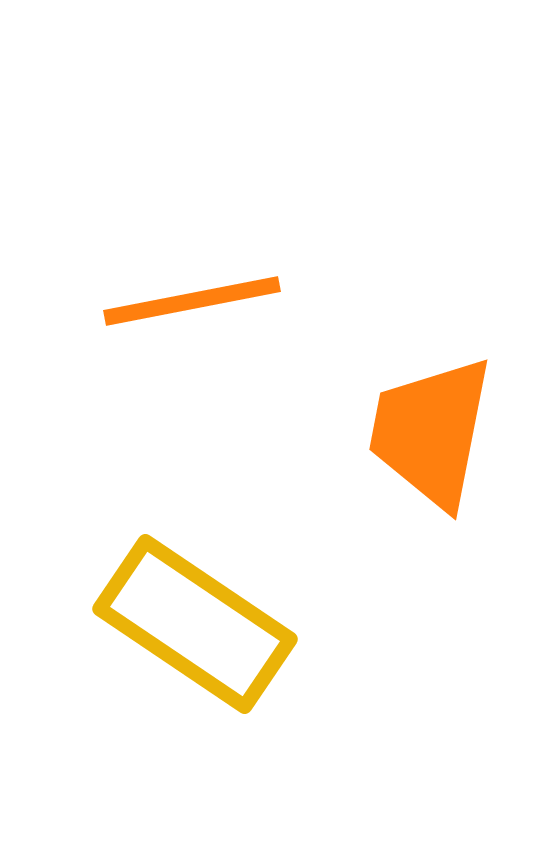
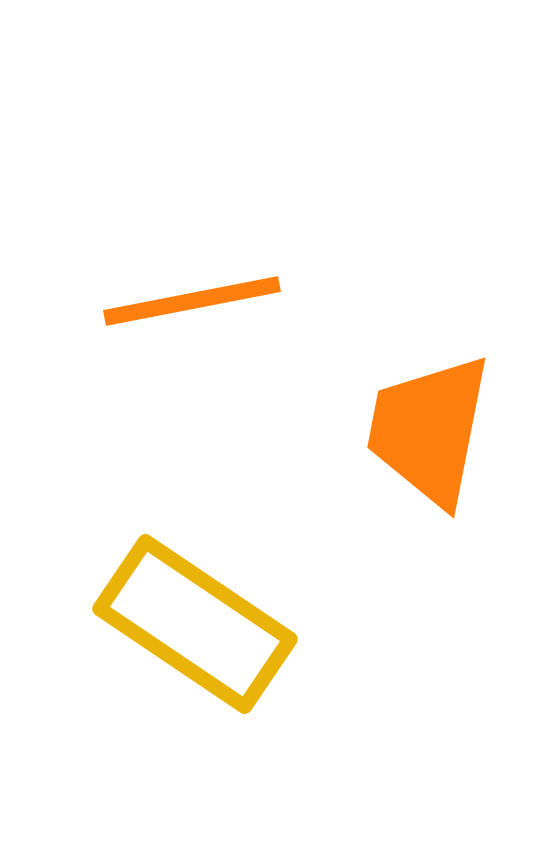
orange trapezoid: moved 2 px left, 2 px up
